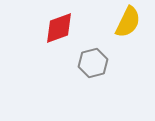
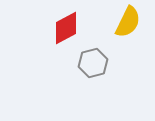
red diamond: moved 7 px right; rotated 8 degrees counterclockwise
